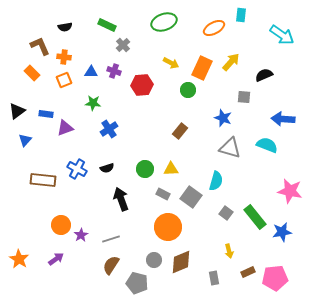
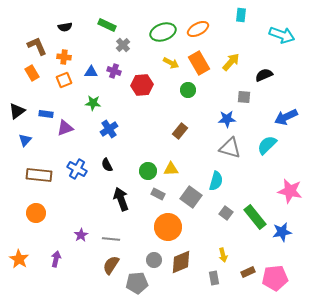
green ellipse at (164, 22): moved 1 px left, 10 px down
orange ellipse at (214, 28): moved 16 px left, 1 px down
cyan arrow at (282, 35): rotated 15 degrees counterclockwise
brown L-shape at (40, 46): moved 3 px left
orange rectangle at (202, 68): moved 3 px left, 5 px up; rotated 55 degrees counterclockwise
orange rectangle at (32, 73): rotated 14 degrees clockwise
blue star at (223, 118): moved 4 px right, 1 px down; rotated 24 degrees counterclockwise
blue arrow at (283, 119): moved 3 px right, 2 px up; rotated 30 degrees counterclockwise
cyan semicircle at (267, 145): rotated 65 degrees counterclockwise
black semicircle at (107, 168): moved 3 px up; rotated 80 degrees clockwise
green circle at (145, 169): moved 3 px right, 2 px down
brown rectangle at (43, 180): moved 4 px left, 5 px up
gray rectangle at (163, 194): moved 5 px left
orange circle at (61, 225): moved 25 px left, 12 px up
gray line at (111, 239): rotated 24 degrees clockwise
yellow arrow at (229, 251): moved 6 px left, 4 px down
purple arrow at (56, 259): rotated 42 degrees counterclockwise
gray pentagon at (137, 283): rotated 20 degrees counterclockwise
